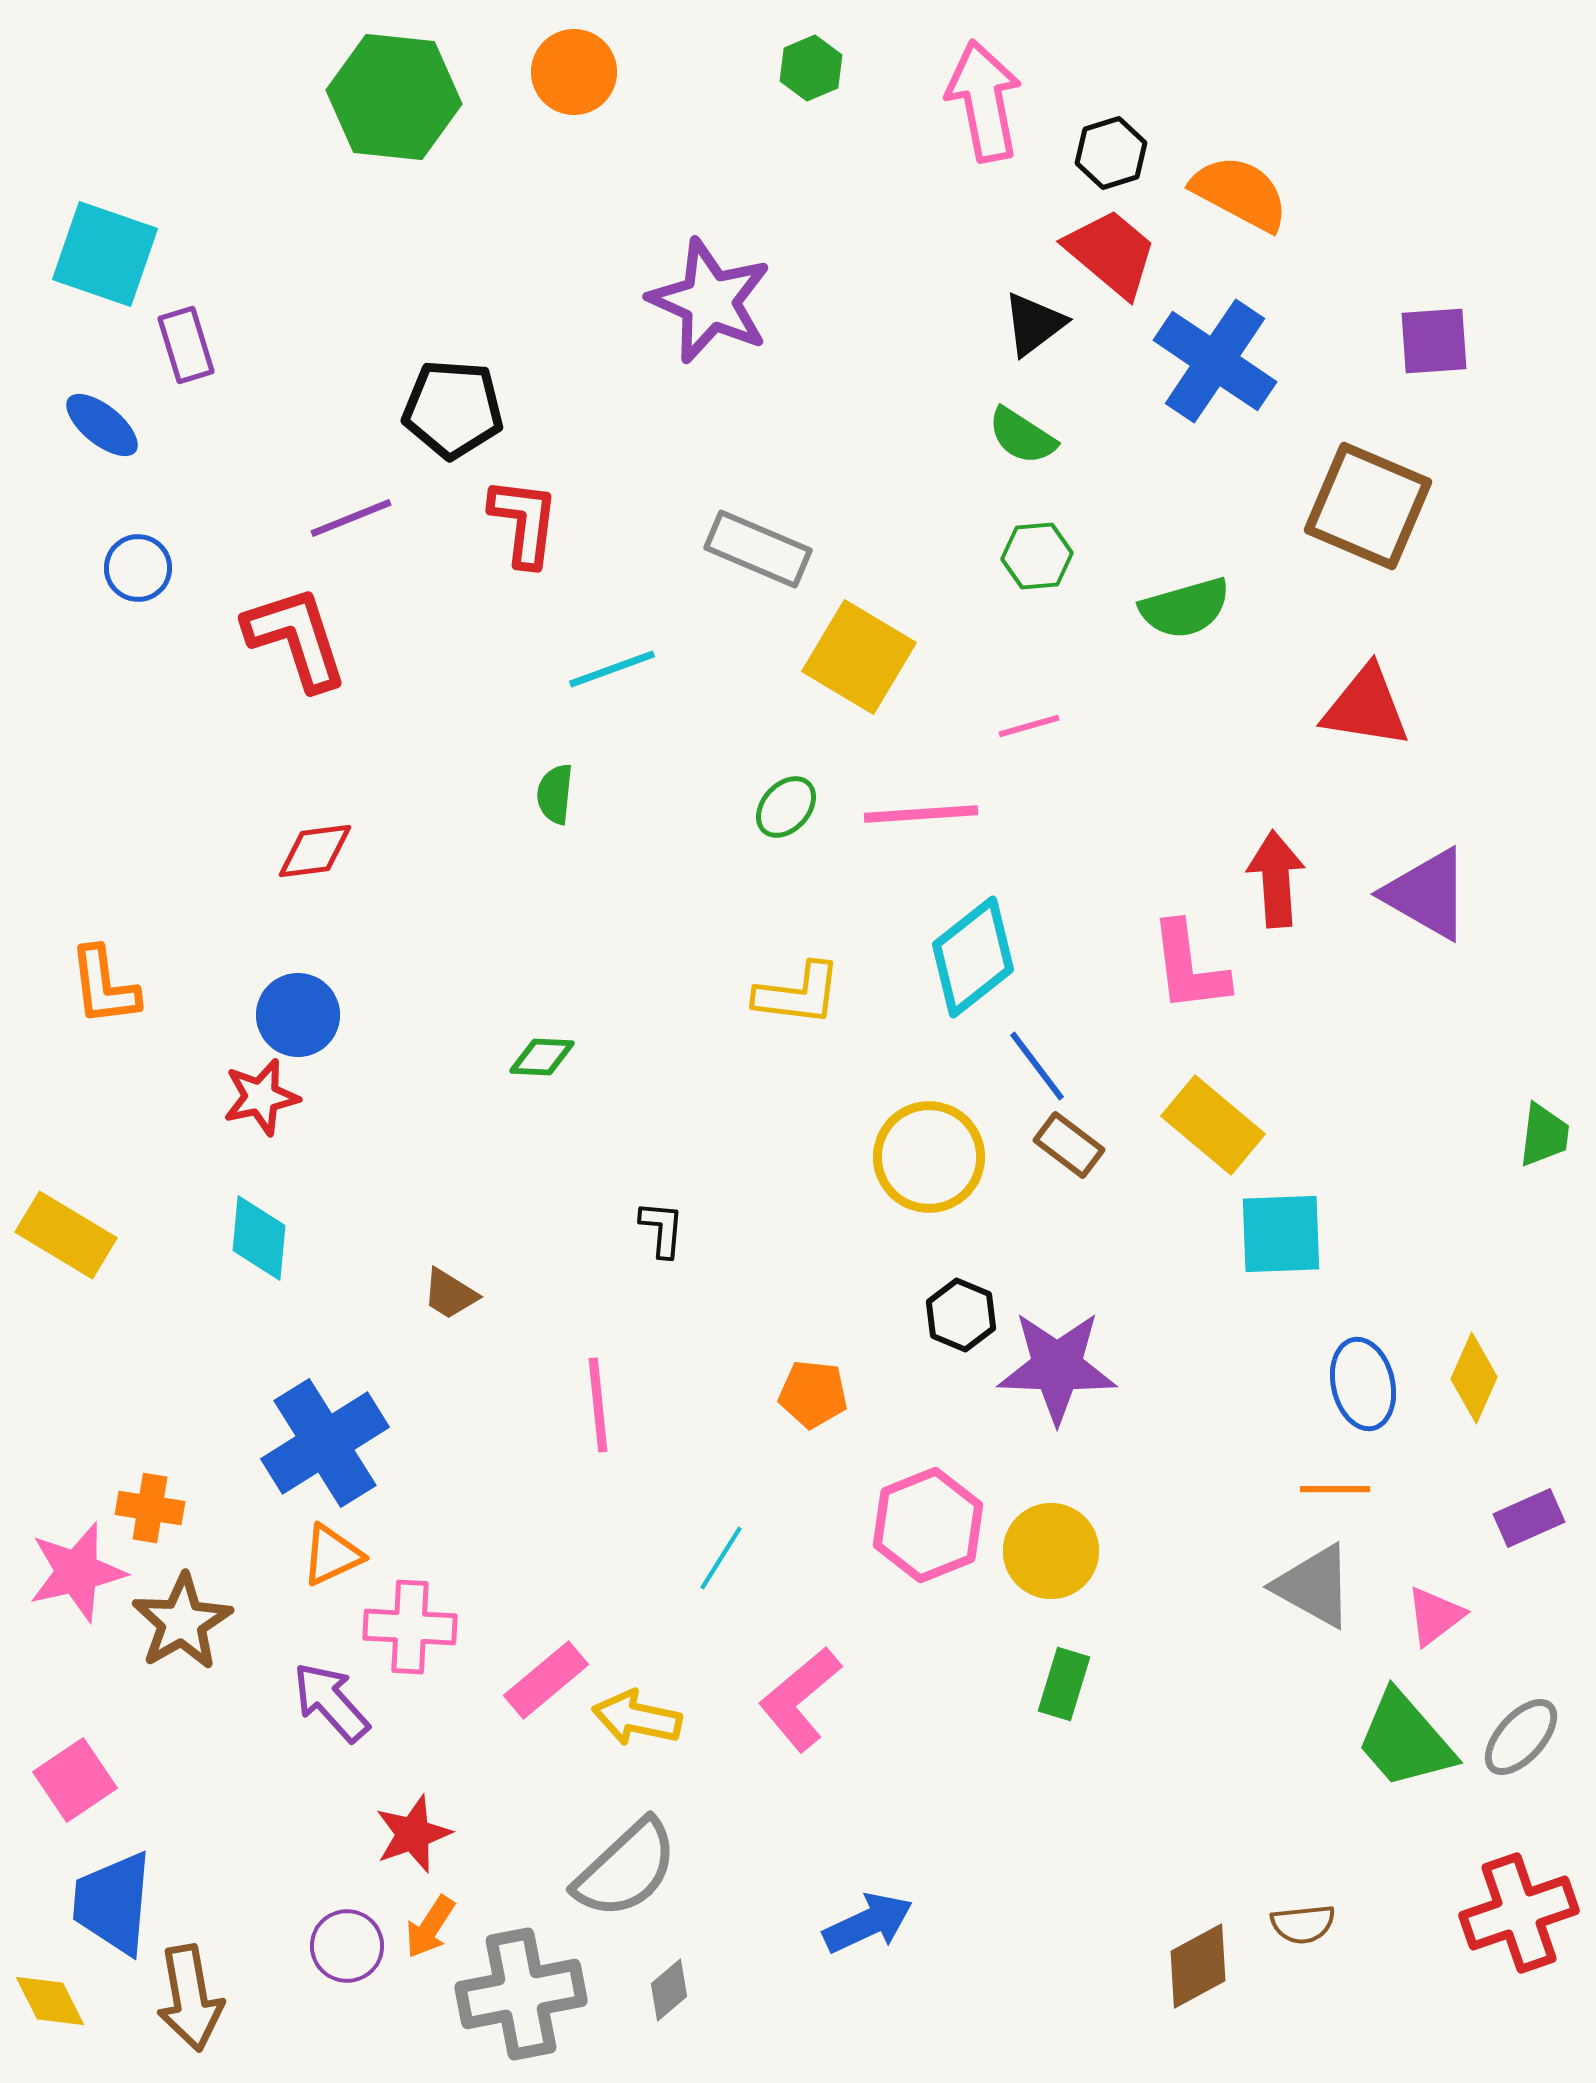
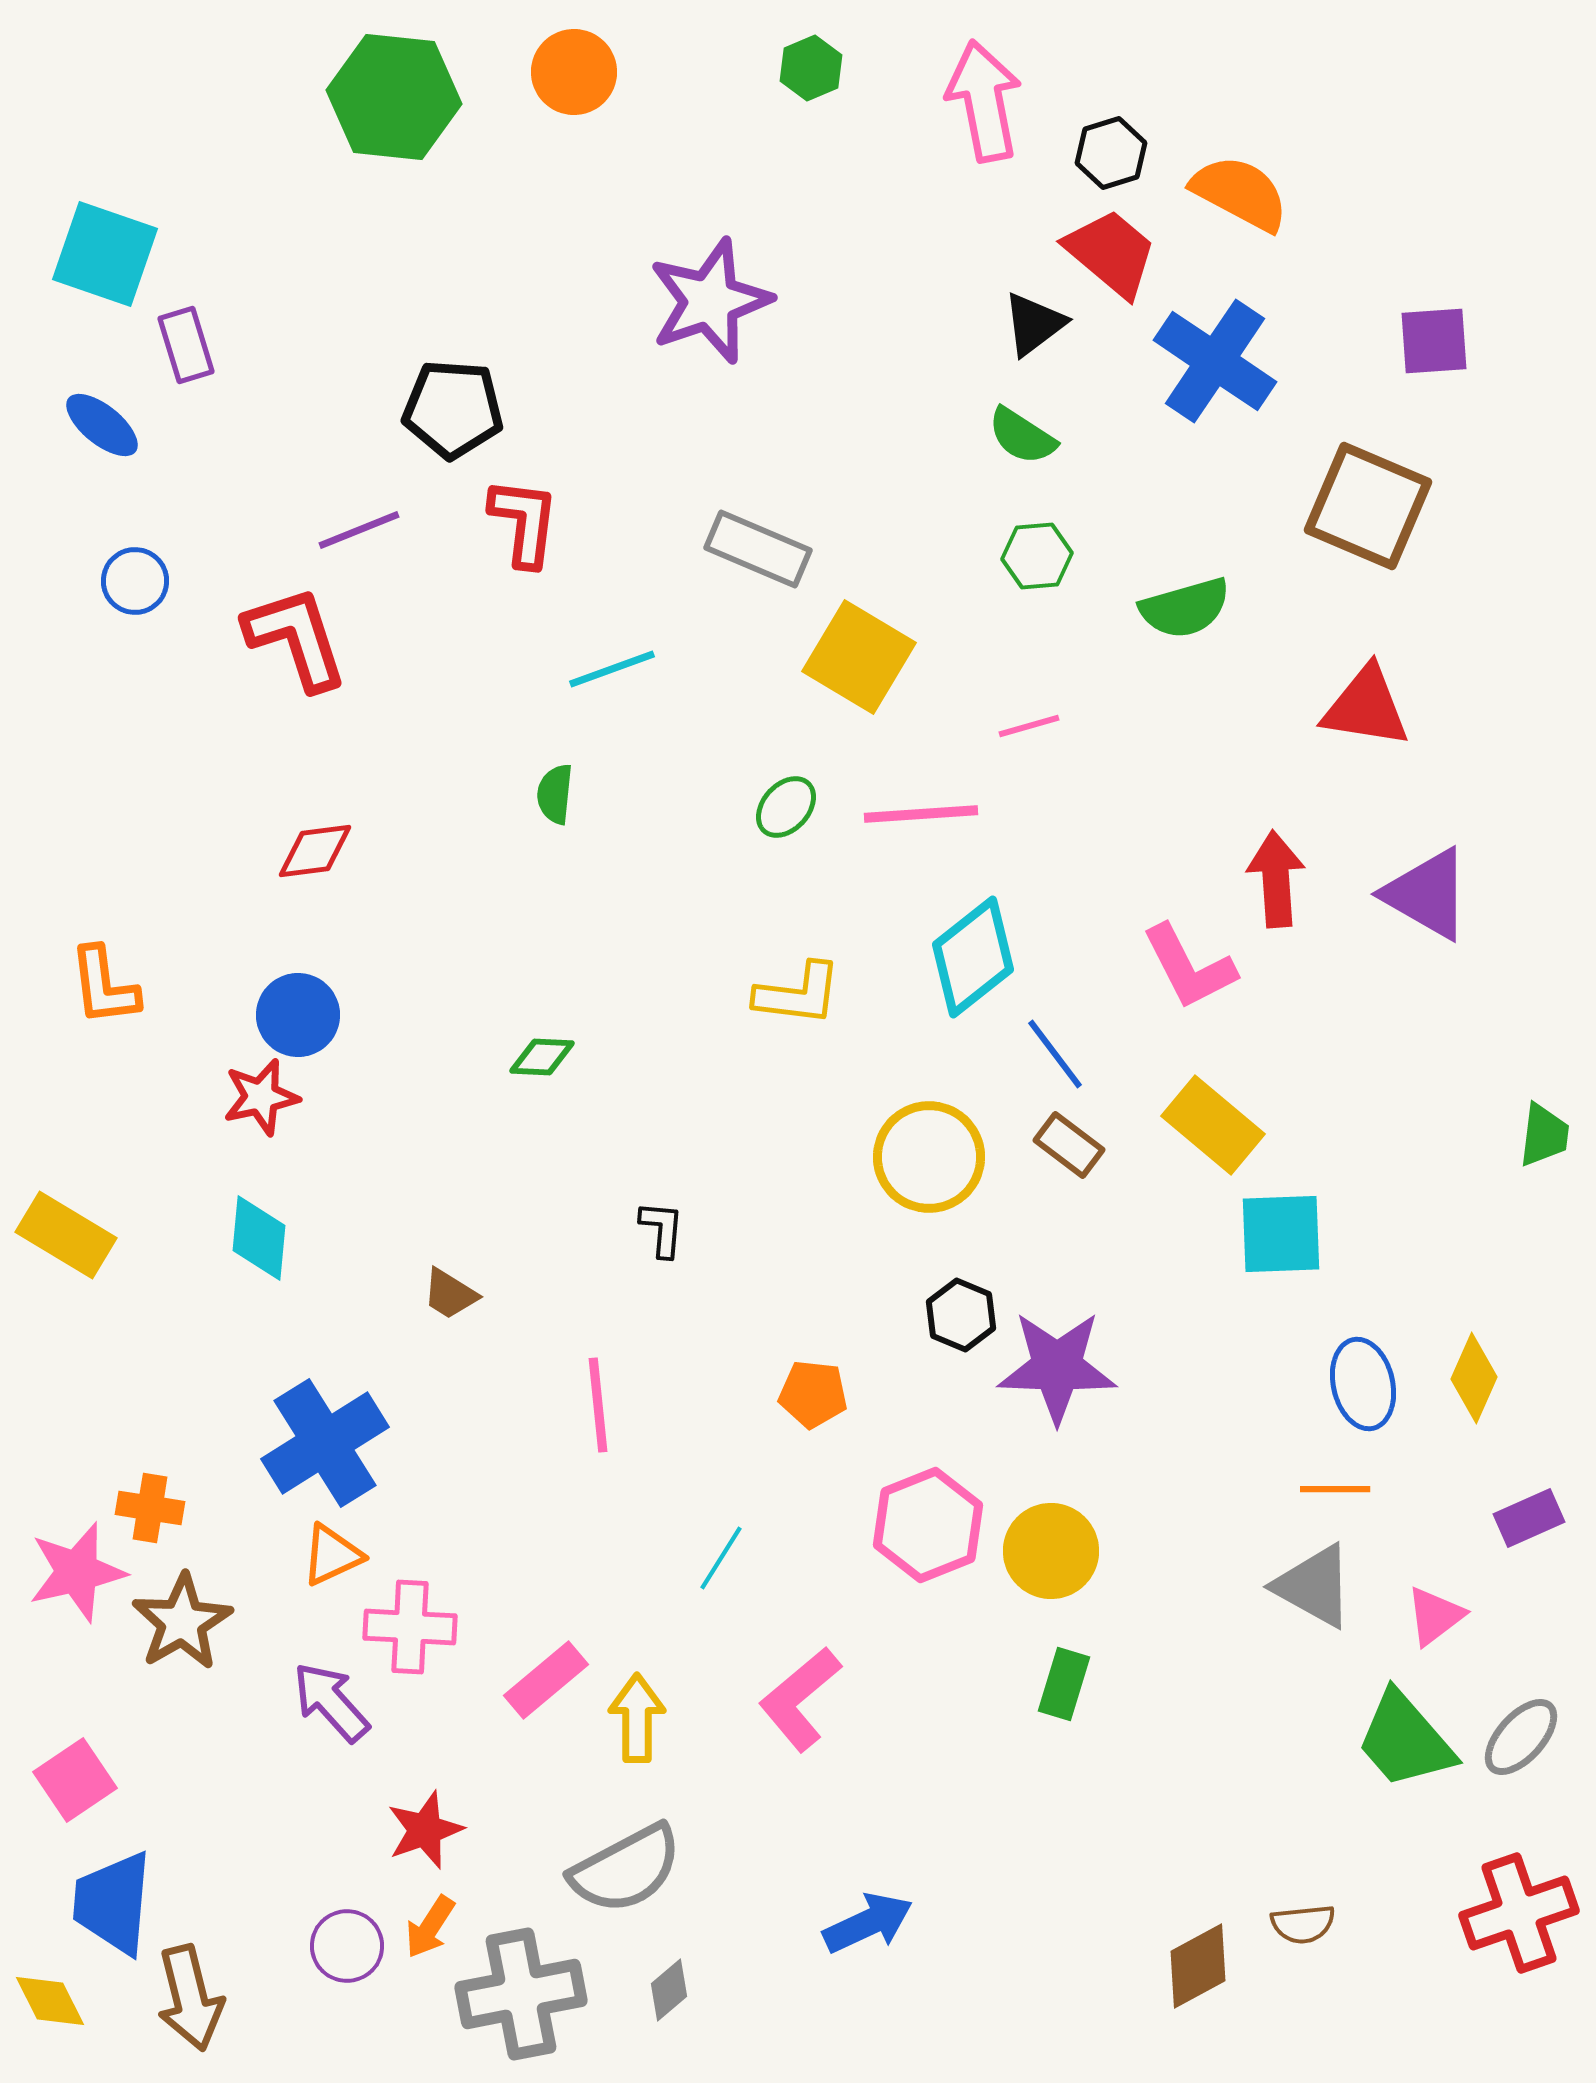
purple star at (710, 301): rotated 29 degrees clockwise
purple line at (351, 518): moved 8 px right, 12 px down
blue circle at (138, 568): moved 3 px left, 13 px down
pink L-shape at (1189, 967): rotated 20 degrees counterclockwise
blue line at (1037, 1066): moved 18 px right, 12 px up
yellow arrow at (637, 1718): rotated 78 degrees clockwise
red star at (413, 1834): moved 12 px right, 4 px up
gray semicircle at (626, 1869): rotated 15 degrees clockwise
brown arrow at (190, 1998): rotated 4 degrees counterclockwise
